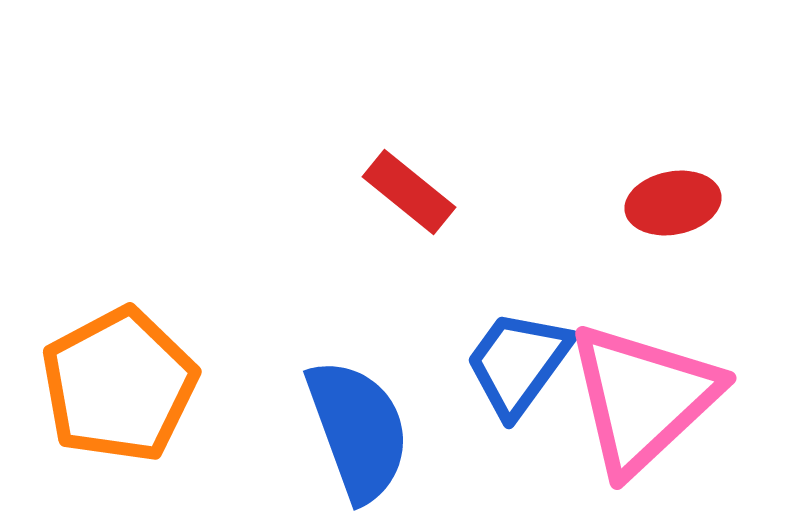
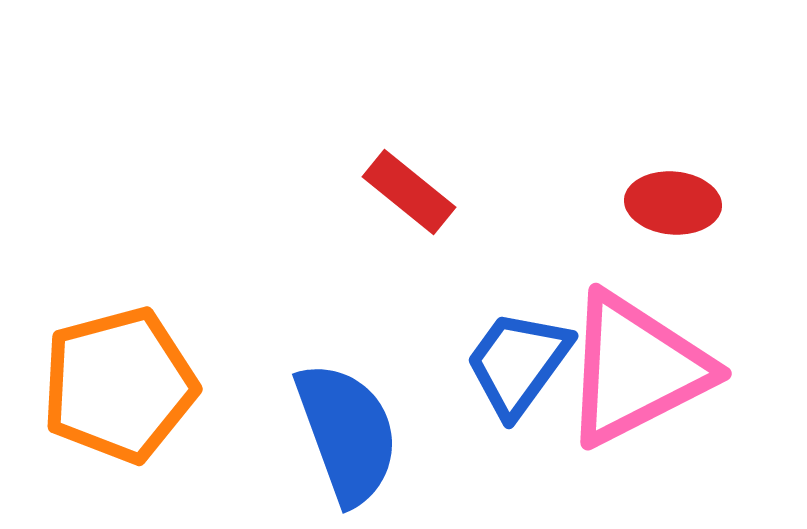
red ellipse: rotated 16 degrees clockwise
orange pentagon: rotated 13 degrees clockwise
pink triangle: moved 7 px left, 29 px up; rotated 16 degrees clockwise
blue semicircle: moved 11 px left, 3 px down
